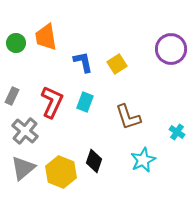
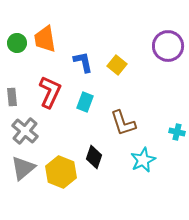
orange trapezoid: moved 1 px left, 2 px down
green circle: moved 1 px right
purple circle: moved 3 px left, 3 px up
yellow square: moved 1 px down; rotated 18 degrees counterclockwise
gray rectangle: moved 1 px down; rotated 30 degrees counterclockwise
red L-shape: moved 2 px left, 10 px up
brown L-shape: moved 5 px left, 6 px down
cyan cross: rotated 21 degrees counterclockwise
black diamond: moved 4 px up
